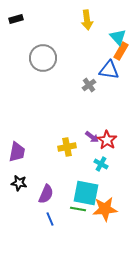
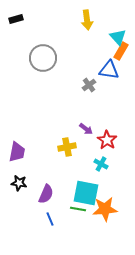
purple arrow: moved 6 px left, 8 px up
